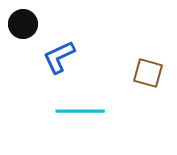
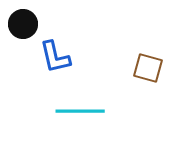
blue L-shape: moved 4 px left; rotated 78 degrees counterclockwise
brown square: moved 5 px up
